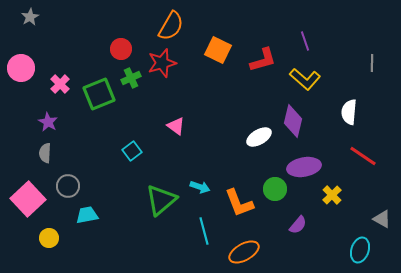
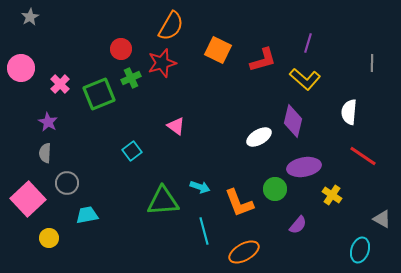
purple line: moved 3 px right, 2 px down; rotated 36 degrees clockwise
gray circle: moved 1 px left, 3 px up
yellow cross: rotated 12 degrees counterclockwise
green triangle: moved 2 px right, 1 px down; rotated 36 degrees clockwise
